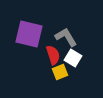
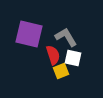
white square: rotated 18 degrees counterclockwise
yellow square: moved 1 px right, 1 px up
